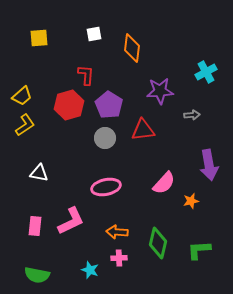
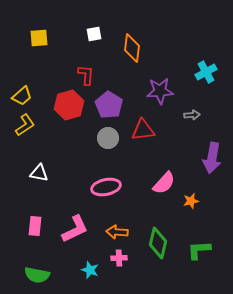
gray circle: moved 3 px right
purple arrow: moved 3 px right, 7 px up; rotated 20 degrees clockwise
pink L-shape: moved 4 px right, 8 px down
